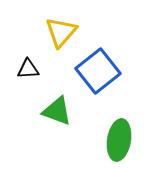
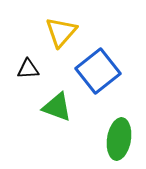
green triangle: moved 4 px up
green ellipse: moved 1 px up
